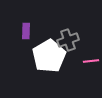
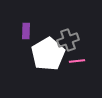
white pentagon: moved 1 px left, 2 px up
pink line: moved 14 px left
